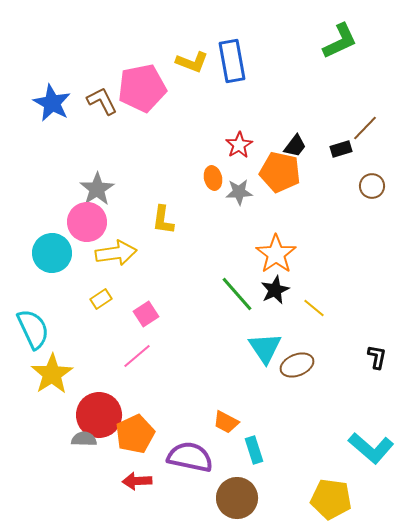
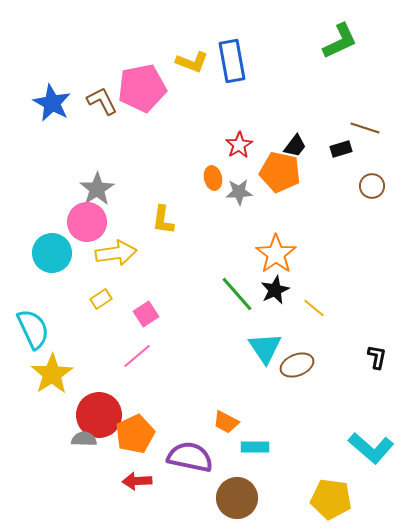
brown line at (365, 128): rotated 64 degrees clockwise
cyan rectangle at (254, 450): moved 1 px right, 3 px up; rotated 72 degrees counterclockwise
